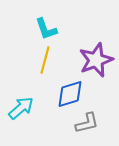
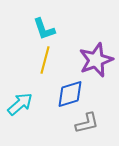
cyan L-shape: moved 2 px left
cyan arrow: moved 1 px left, 4 px up
